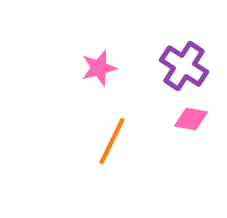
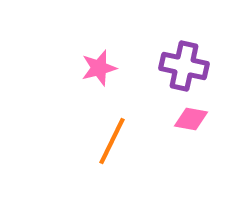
purple cross: rotated 21 degrees counterclockwise
